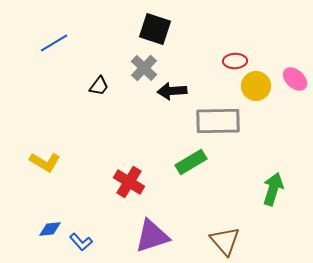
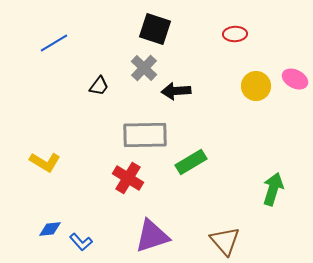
red ellipse: moved 27 px up
pink ellipse: rotated 15 degrees counterclockwise
black arrow: moved 4 px right
gray rectangle: moved 73 px left, 14 px down
red cross: moved 1 px left, 4 px up
